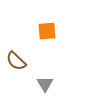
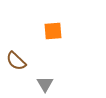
orange square: moved 6 px right
